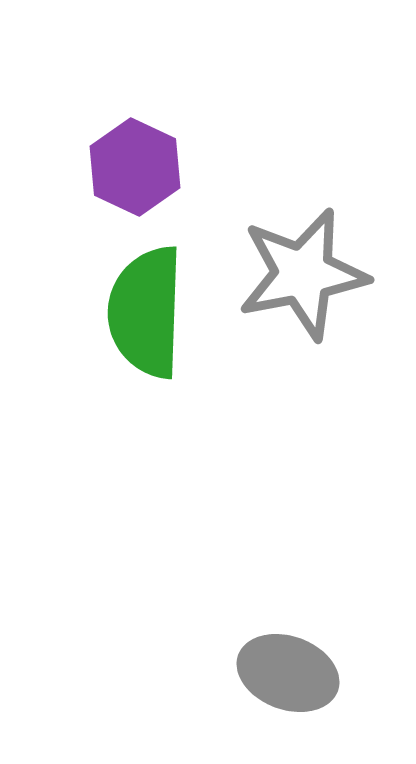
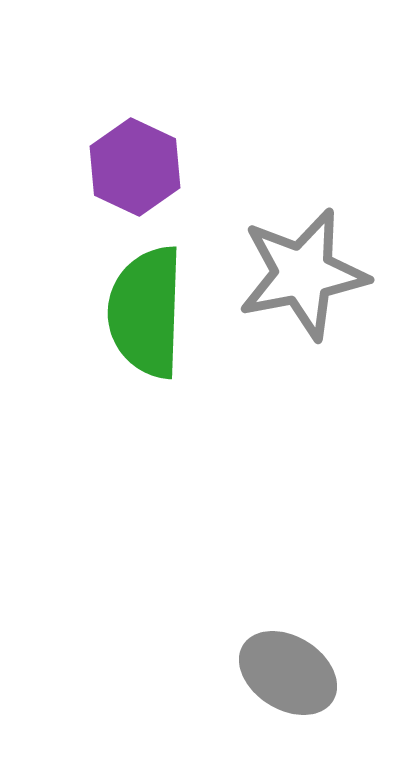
gray ellipse: rotated 12 degrees clockwise
